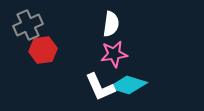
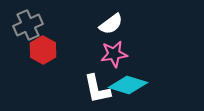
white semicircle: rotated 45 degrees clockwise
red hexagon: rotated 24 degrees counterclockwise
white L-shape: moved 3 px left, 2 px down; rotated 12 degrees clockwise
